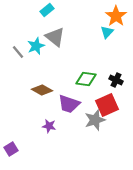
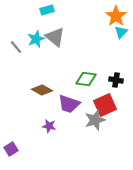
cyan rectangle: rotated 24 degrees clockwise
cyan triangle: moved 14 px right
cyan star: moved 7 px up
gray line: moved 2 px left, 5 px up
black cross: rotated 16 degrees counterclockwise
red square: moved 2 px left
